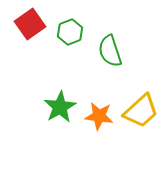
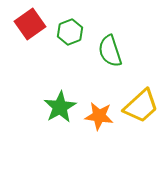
yellow trapezoid: moved 5 px up
